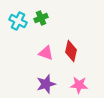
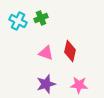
red diamond: moved 1 px left
